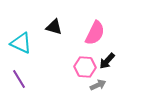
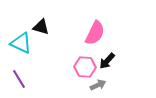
black triangle: moved 13 px left
